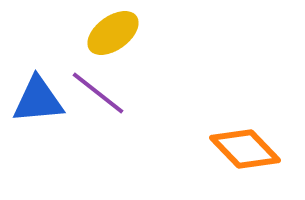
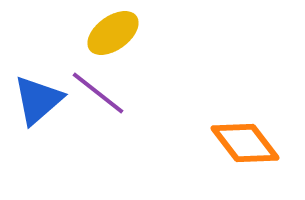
blue triangle: rotated 36 degrees counterclockwise
orange diamond: moved 6 px up; rotated 6 degrees clockwise
